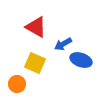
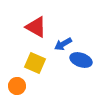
orange circle: moved 2 px down
